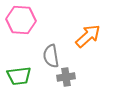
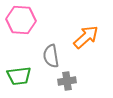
orange arrow: moved 2 px left, 1 px down
gray cross: moved 1 px right, 4 px down
